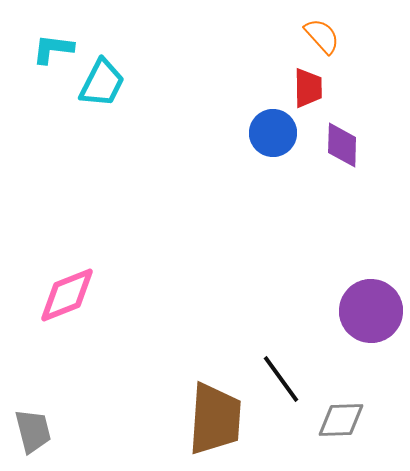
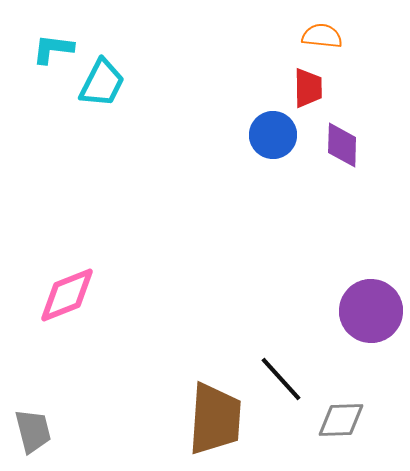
orange semicircle: rotated 42 degrees counterclockwise
blue circle: moved 2 px down
black line: rotated 6 degrees counterclockwise
